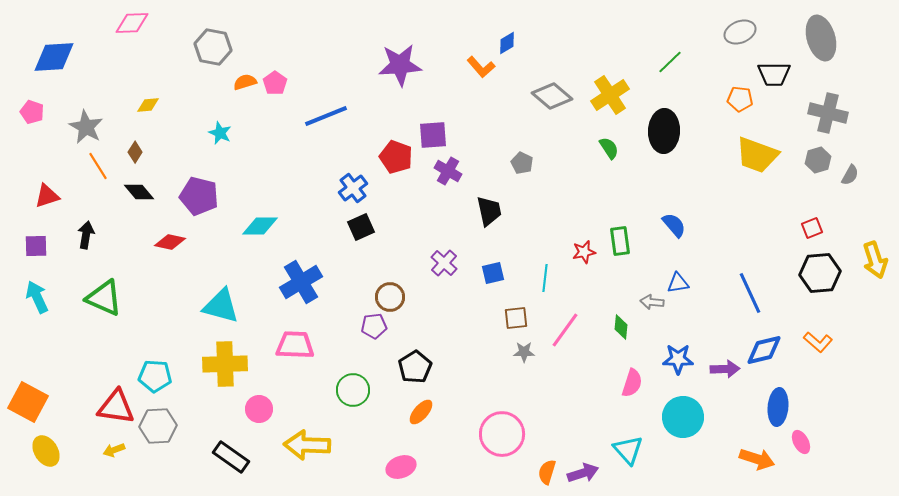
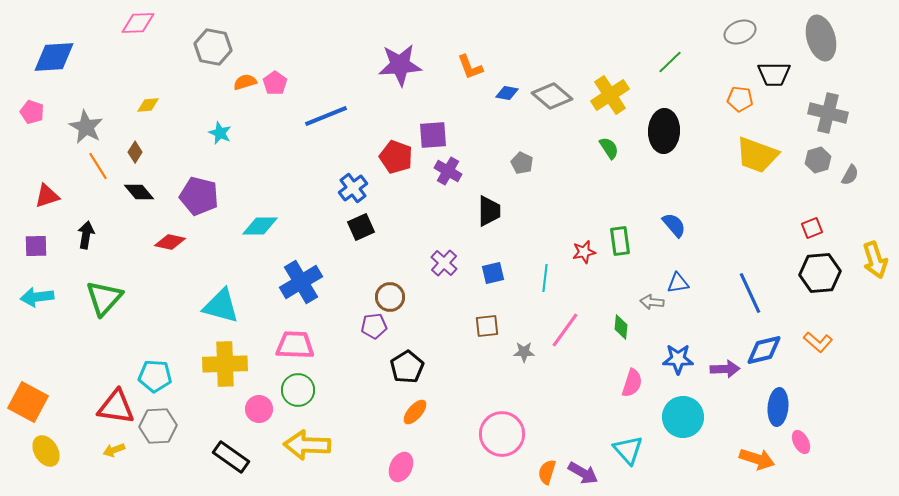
pink diamond at (132, 23): moved 6 px right
blue diamond at (507, 43): moved 50 px down; rotated 40 degrees clockwise
orange L-shape at (481, 67): moved 11 px left; rotated 20 degrees clockwise
black trapezoid at (489, 211): rotated 12 degrees clockwise
cyan arrow at (37, 297): rotated 72 degrees counterclockwise
green triangle at (104, 298): rotated 48 degrees clockwise
brown square at (516, 318): moved 29 px left, 8 px down
black pentagon at (415, 367): moved 8 px left
green circle at (353, 390): moved 55 px left
orange ellipse at (421, 412): moved 6 px left
pink ellipse at (401, 467): rotated 44 degrees counterclockwise
purple arrow at (583, 473): rotated 48 degrees clockwise
